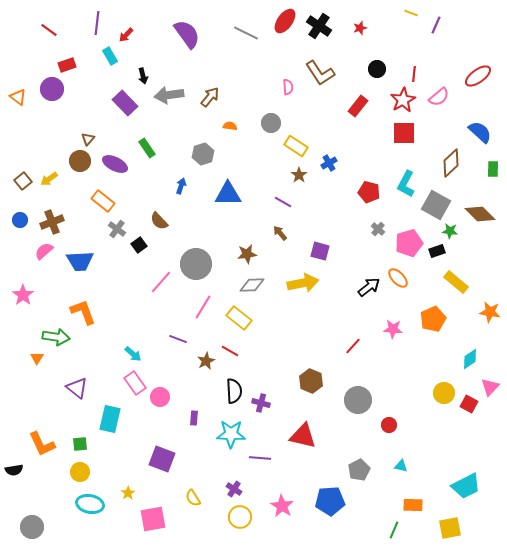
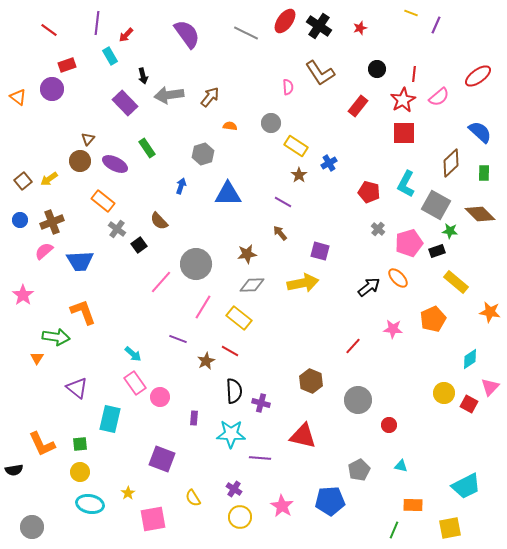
green rectangle at (493, 169): moved 9 px left, 4 px down
